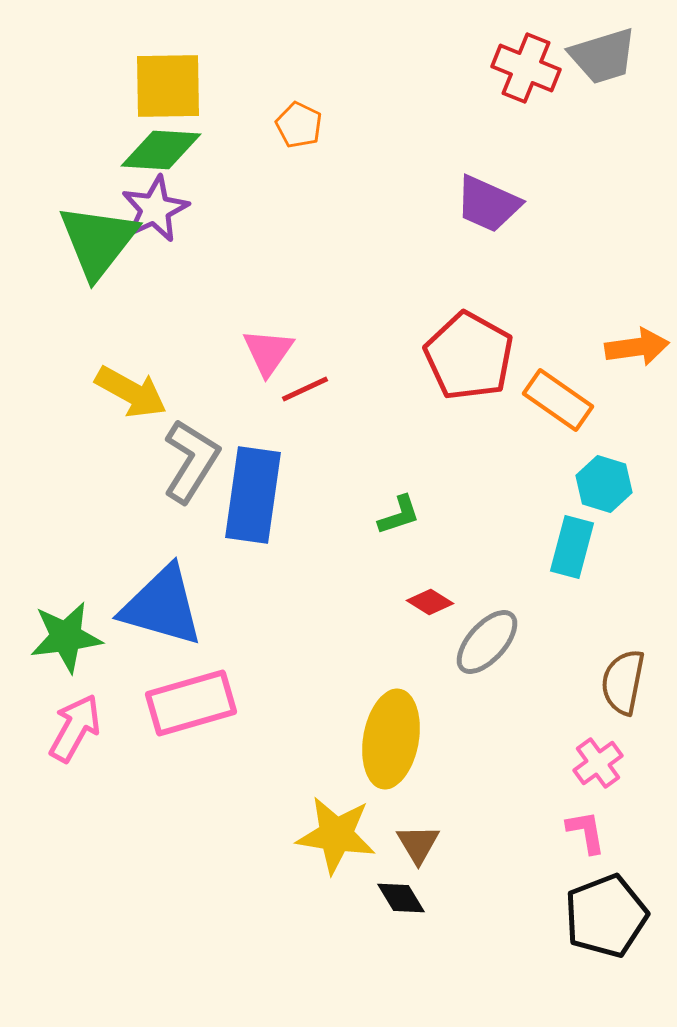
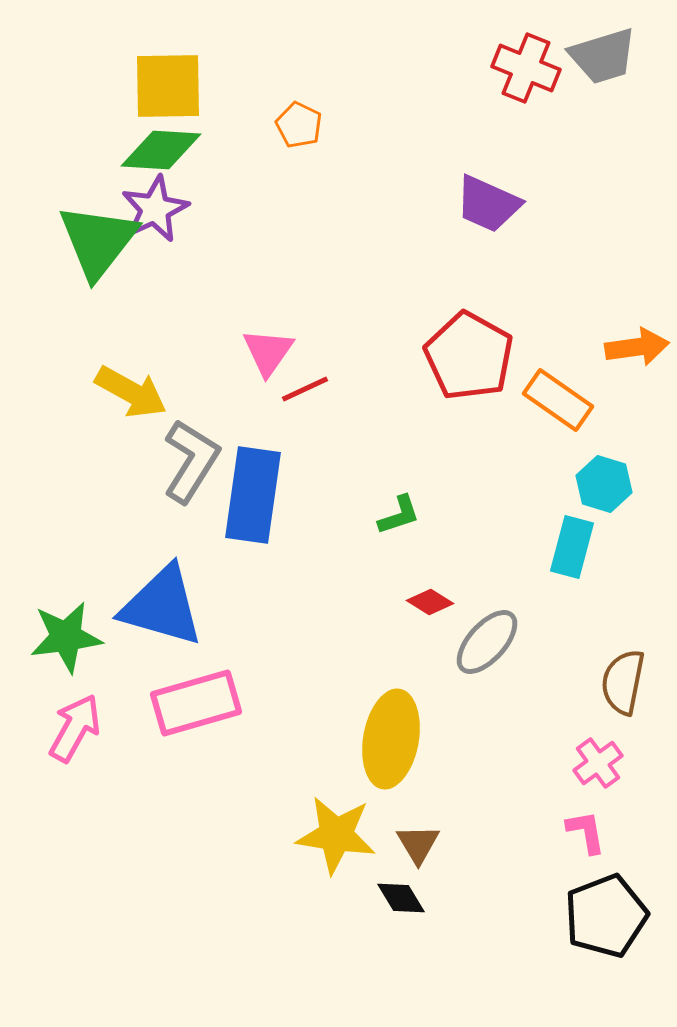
pink rectangle: moved 5 px right
